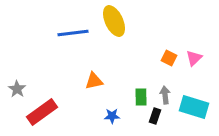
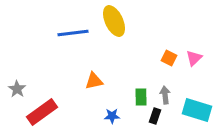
cyan rectangle: moved 3 px right, 3 px down
